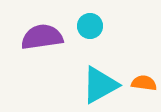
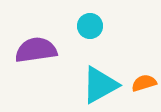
purple semicircle: moved 6 px left, 13 px down
orange semicircle: rotated 25 degrees counterclockwise
